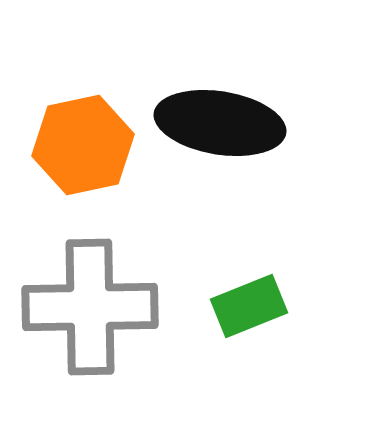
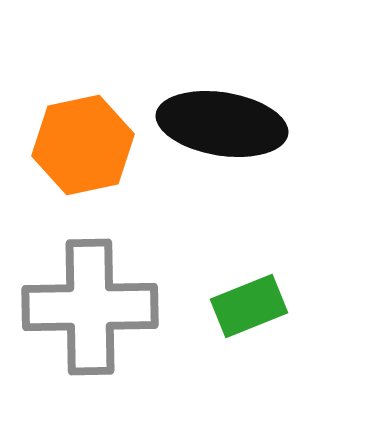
black ellipse: moved 2 px right, 1 px down
